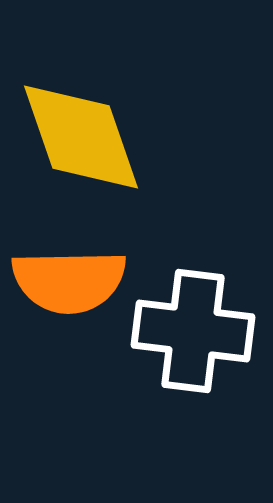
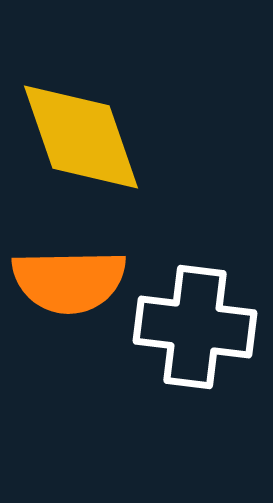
white cross: moved 2 px right, 4 px up
